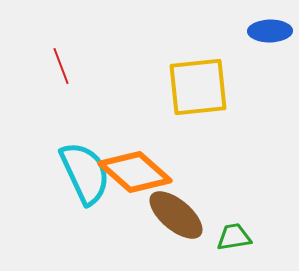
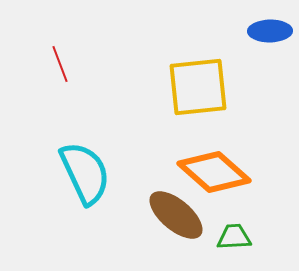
red line: moved 1 px left, 2 px up
orange diamond: moved 79 px right
green trapezoid: rotated 6 degrees clockwise
